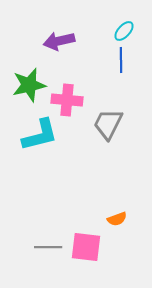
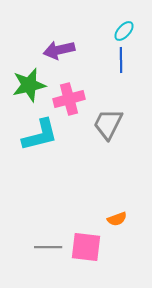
purple arrow: moved 9 px down
pink cross: moved 2 px right, 1 px up; rotated 20 degrees counterclockwise
